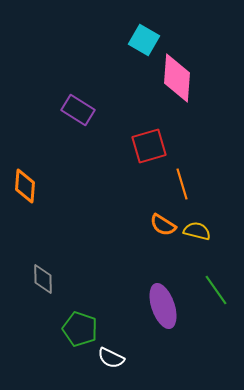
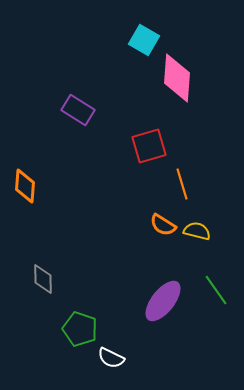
purple ellipse: moved 5 px up; rotated 57 degrees clockwise
